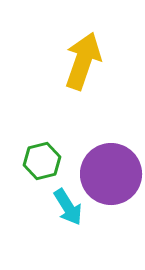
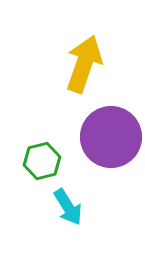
yellow arrow: moved 1 px right, 3 px down
purple circle: moved 37 px up
